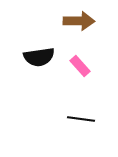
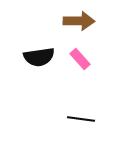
pink rectangle: moved 7 px up
